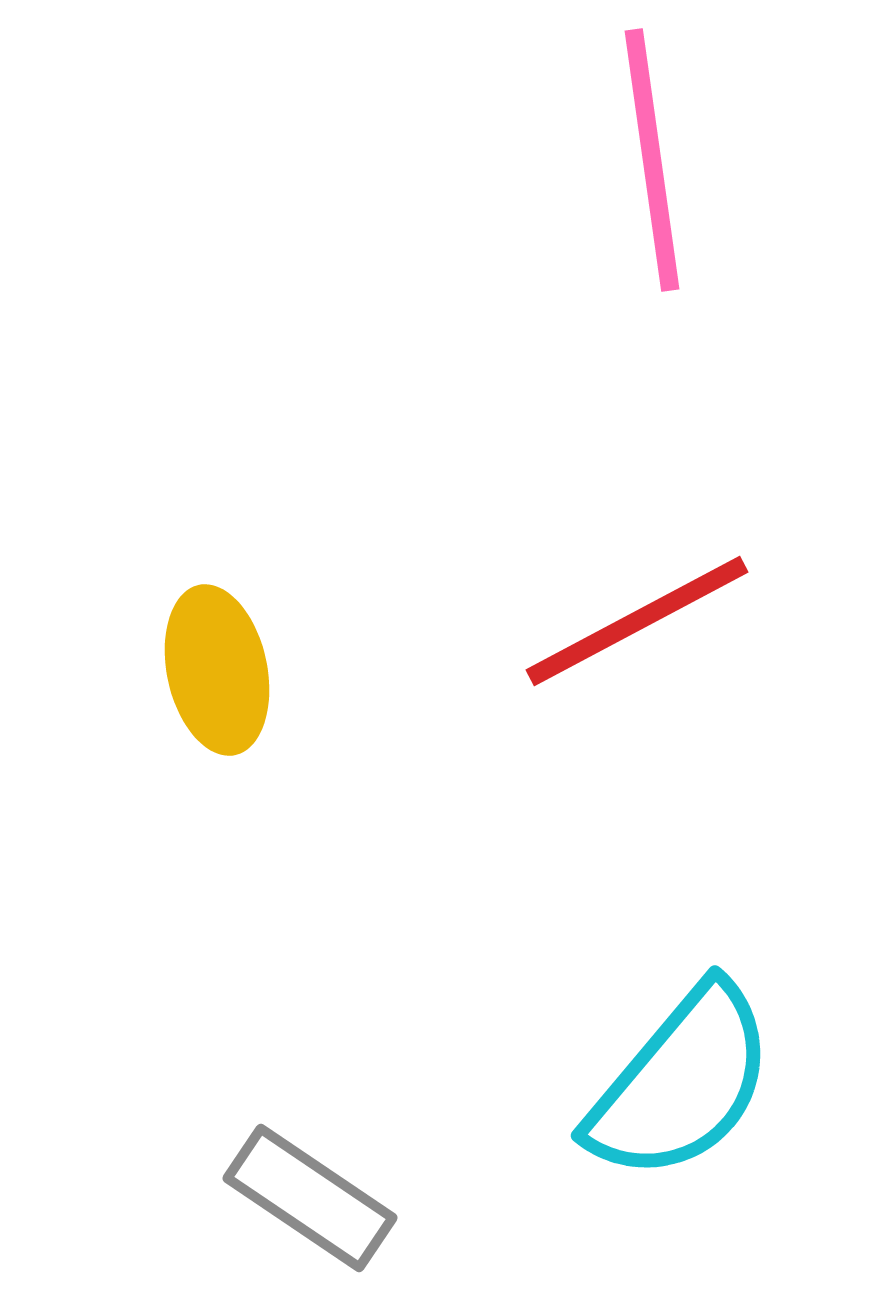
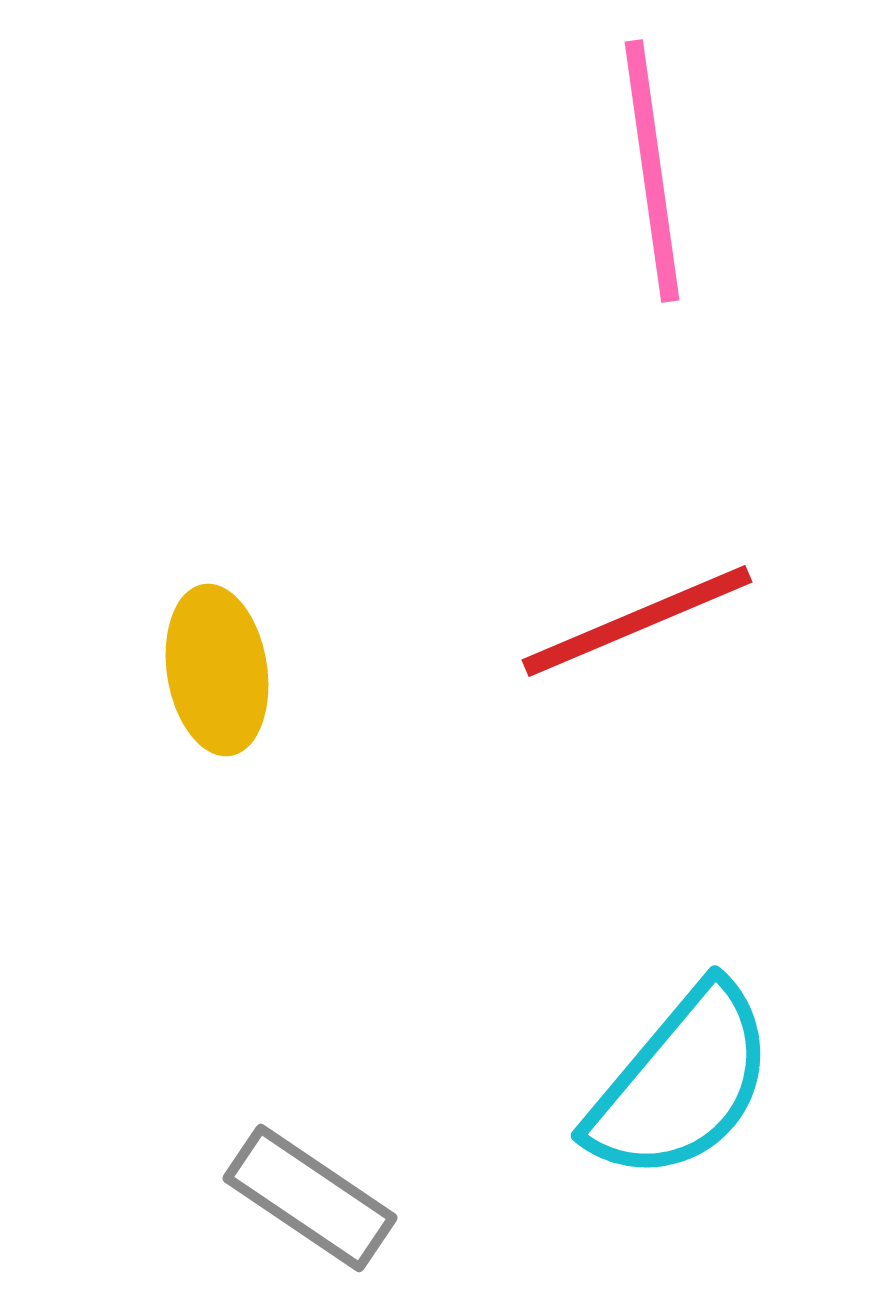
pink line: moved 11 px down
red line: rotated 5 degrees clockwise
yellow ellipse: rotated 3 degrees clockwise
